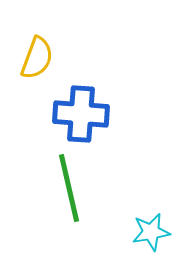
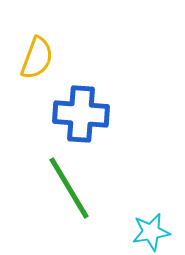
green line: rotated 18 degrees counterclockwise
